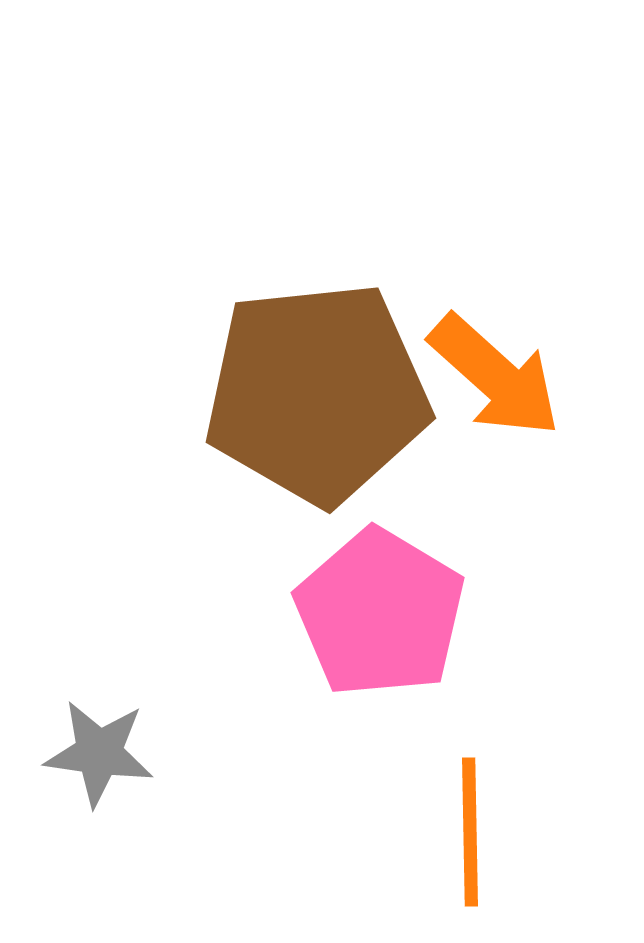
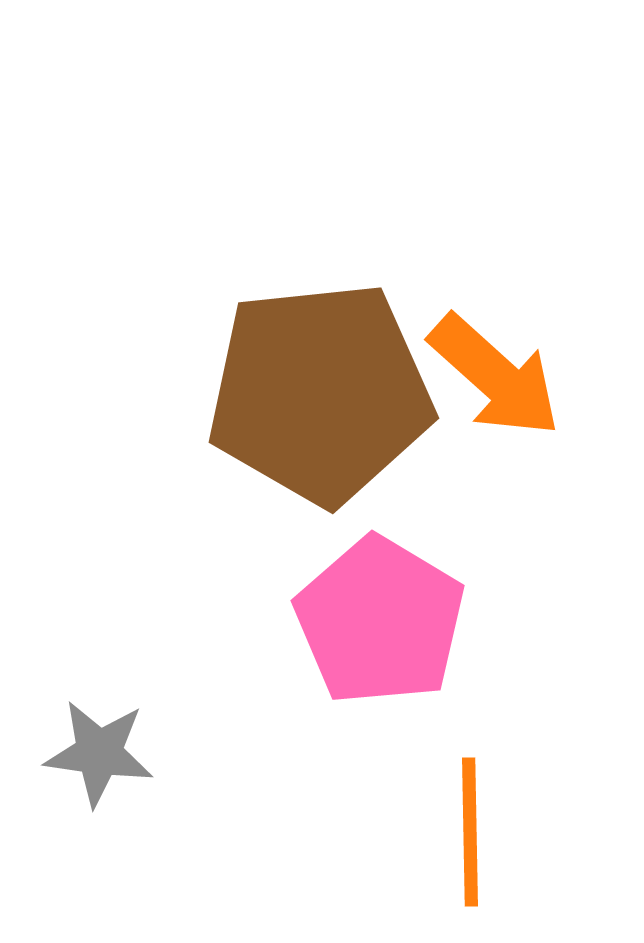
brown pentagon: moved 3 px right
pink pentagon: moved 8 px down
